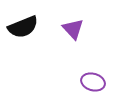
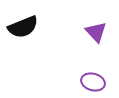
purple triangle: moved 23 px right, 3 px down
